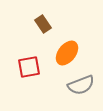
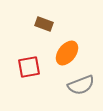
brown rectangle: moved 1 px right; rotated 36 degrees counterclockwise
